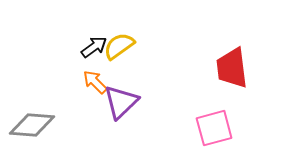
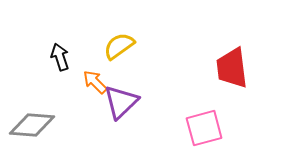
black arrow: moved 34 px left, 10 px down; rotated 72 degrees counterclockwise
pink square: moved 10 px left
